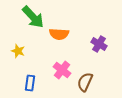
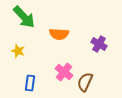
green arrow: moved 9 px left
pink cross: moved 2 px right, 2 px down
